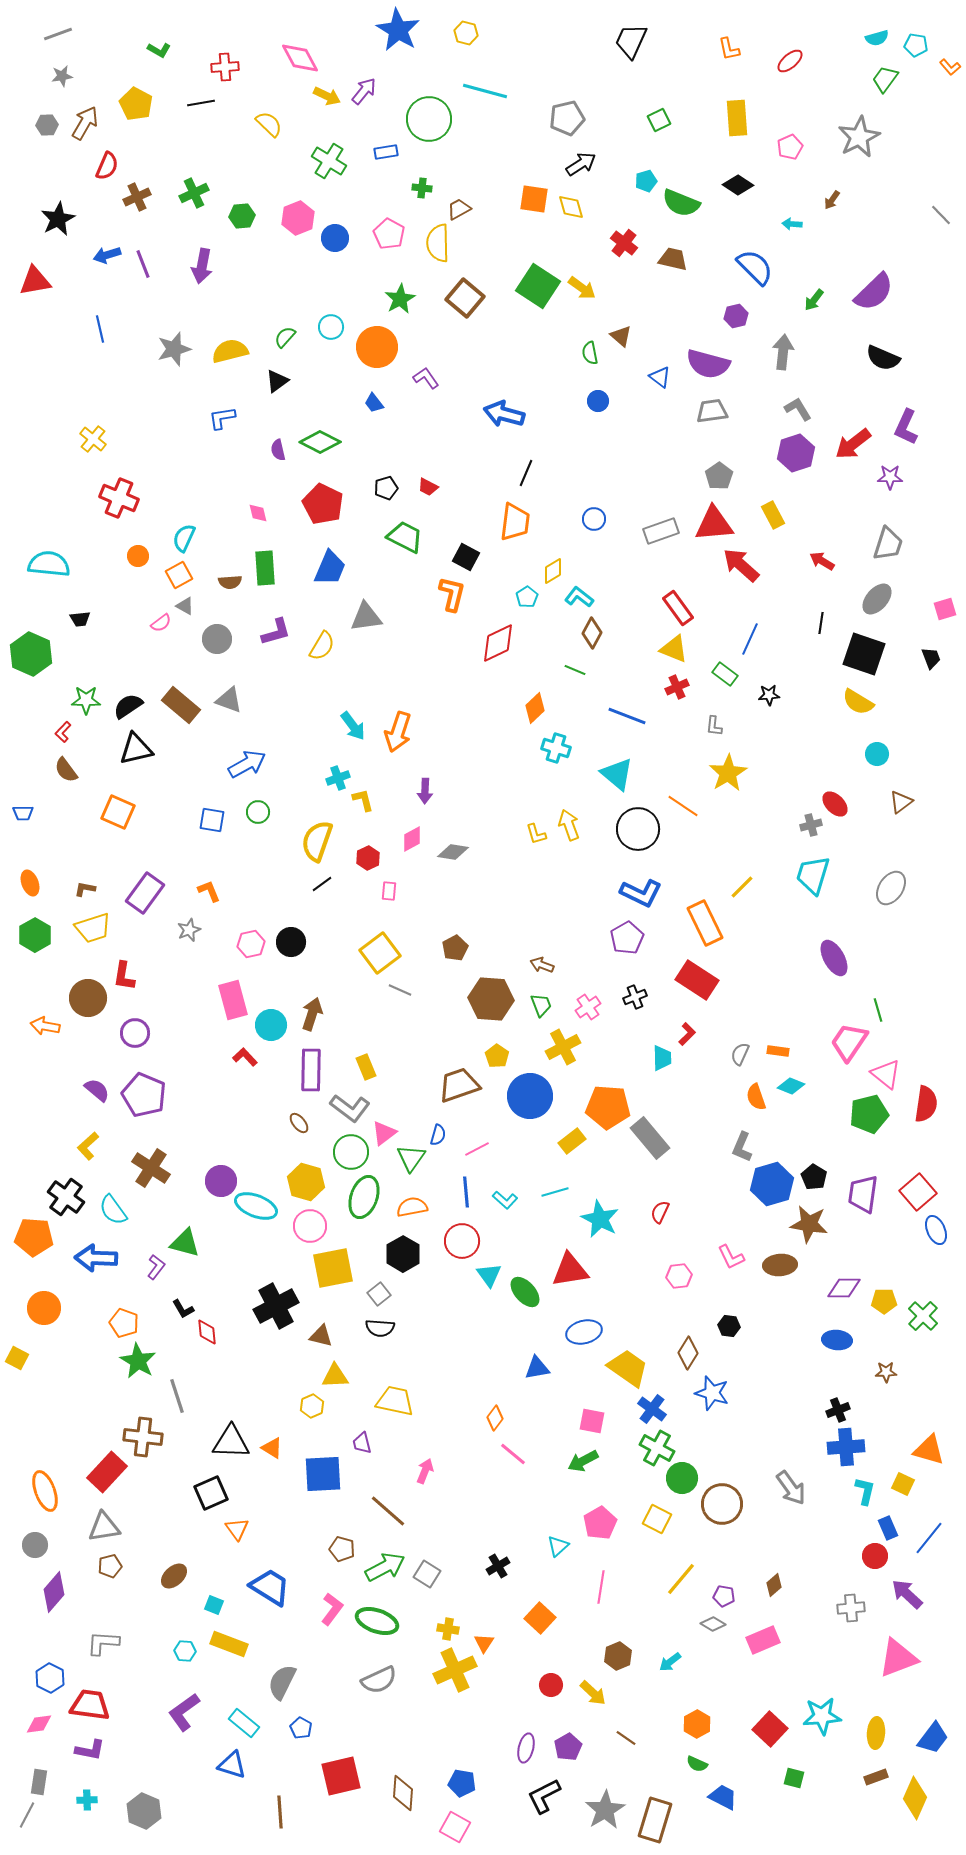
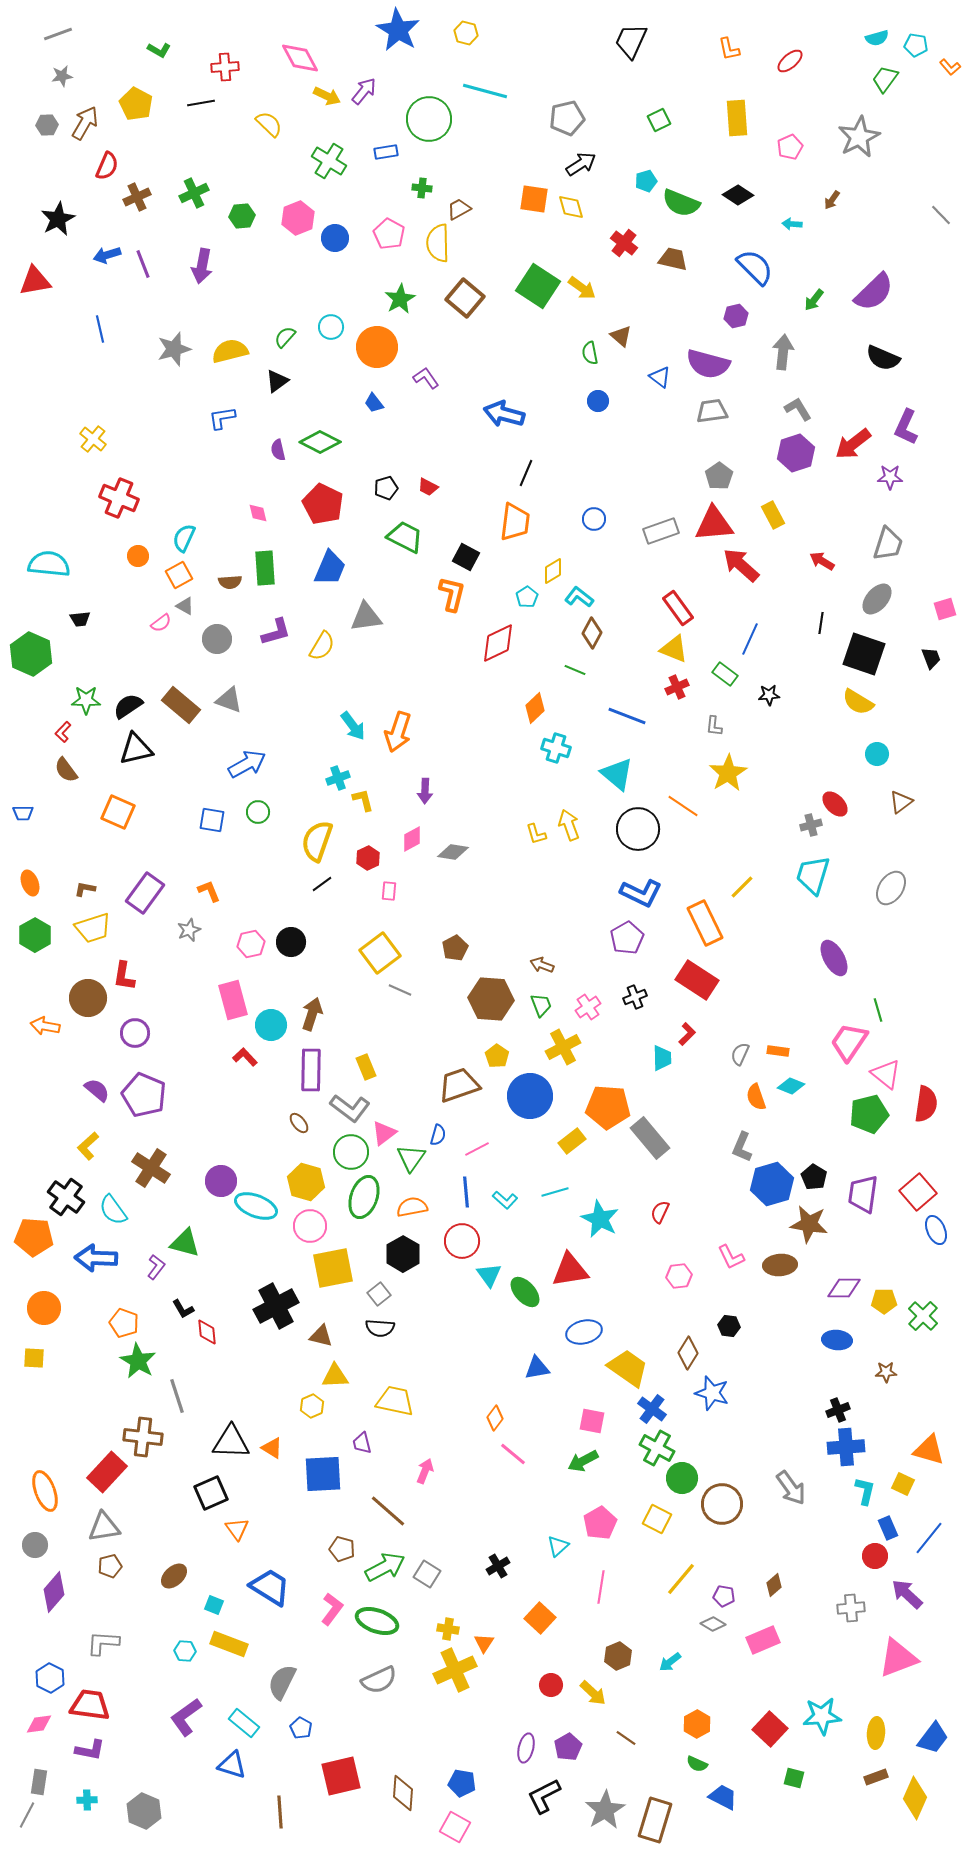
black diamond at (738, 185): moved 10 px down
yellow square at (17, 1358): moved 17 px right; rotated 25 degrees counterclockwise
purple L-shape at (184, 1712): moved 2 px right, 5 px down
